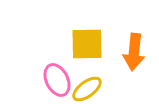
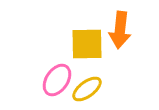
orange arrow: moved 14 px left, 22 px up
pink ellipse: rotated 60 degrees clockwise
